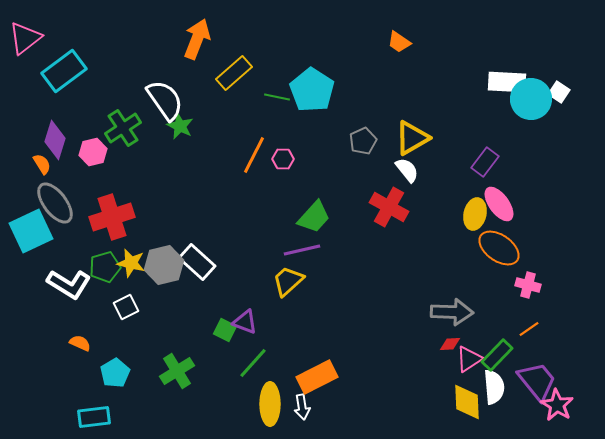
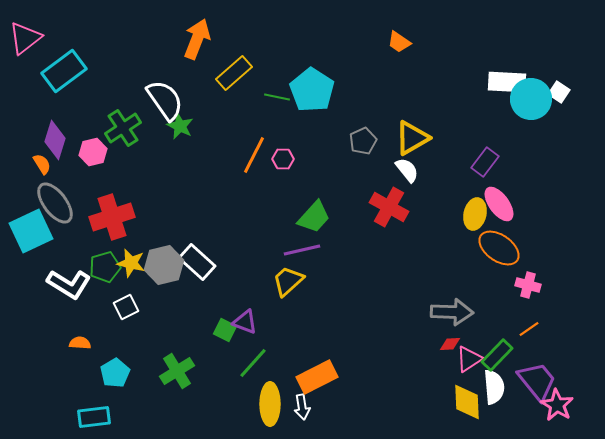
orange semicircle at (80, 343): rotated 20 degrees counterclockwise
